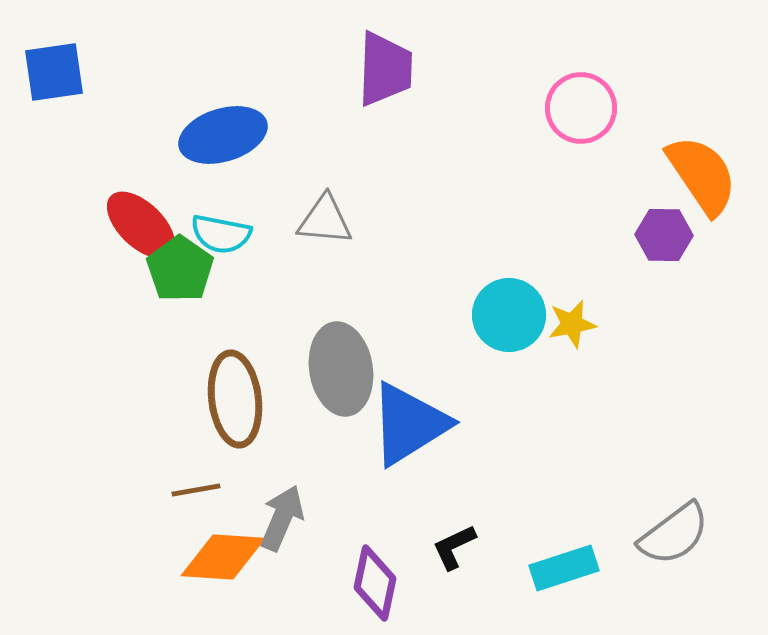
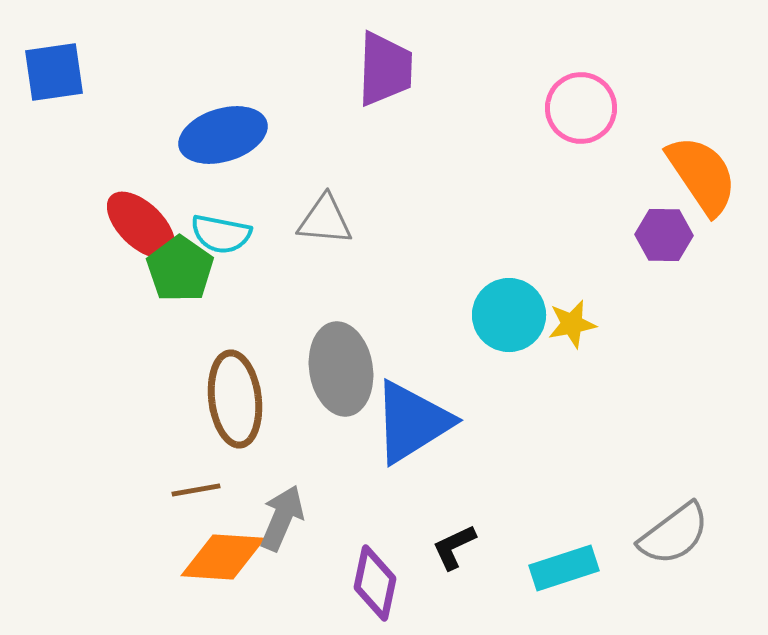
blue triangle: moved 3 px right, 2 px up
